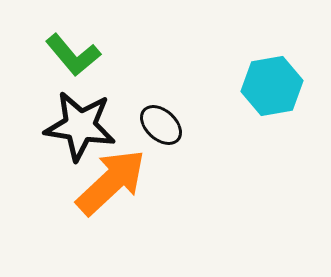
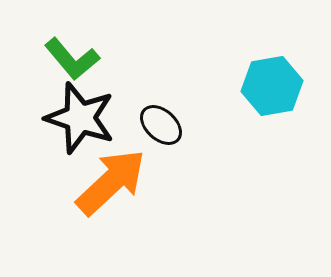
green L-shape: moved 1 px left, 4 px down
black star: moved 8 px up; rotated 10 degrees clockwise
